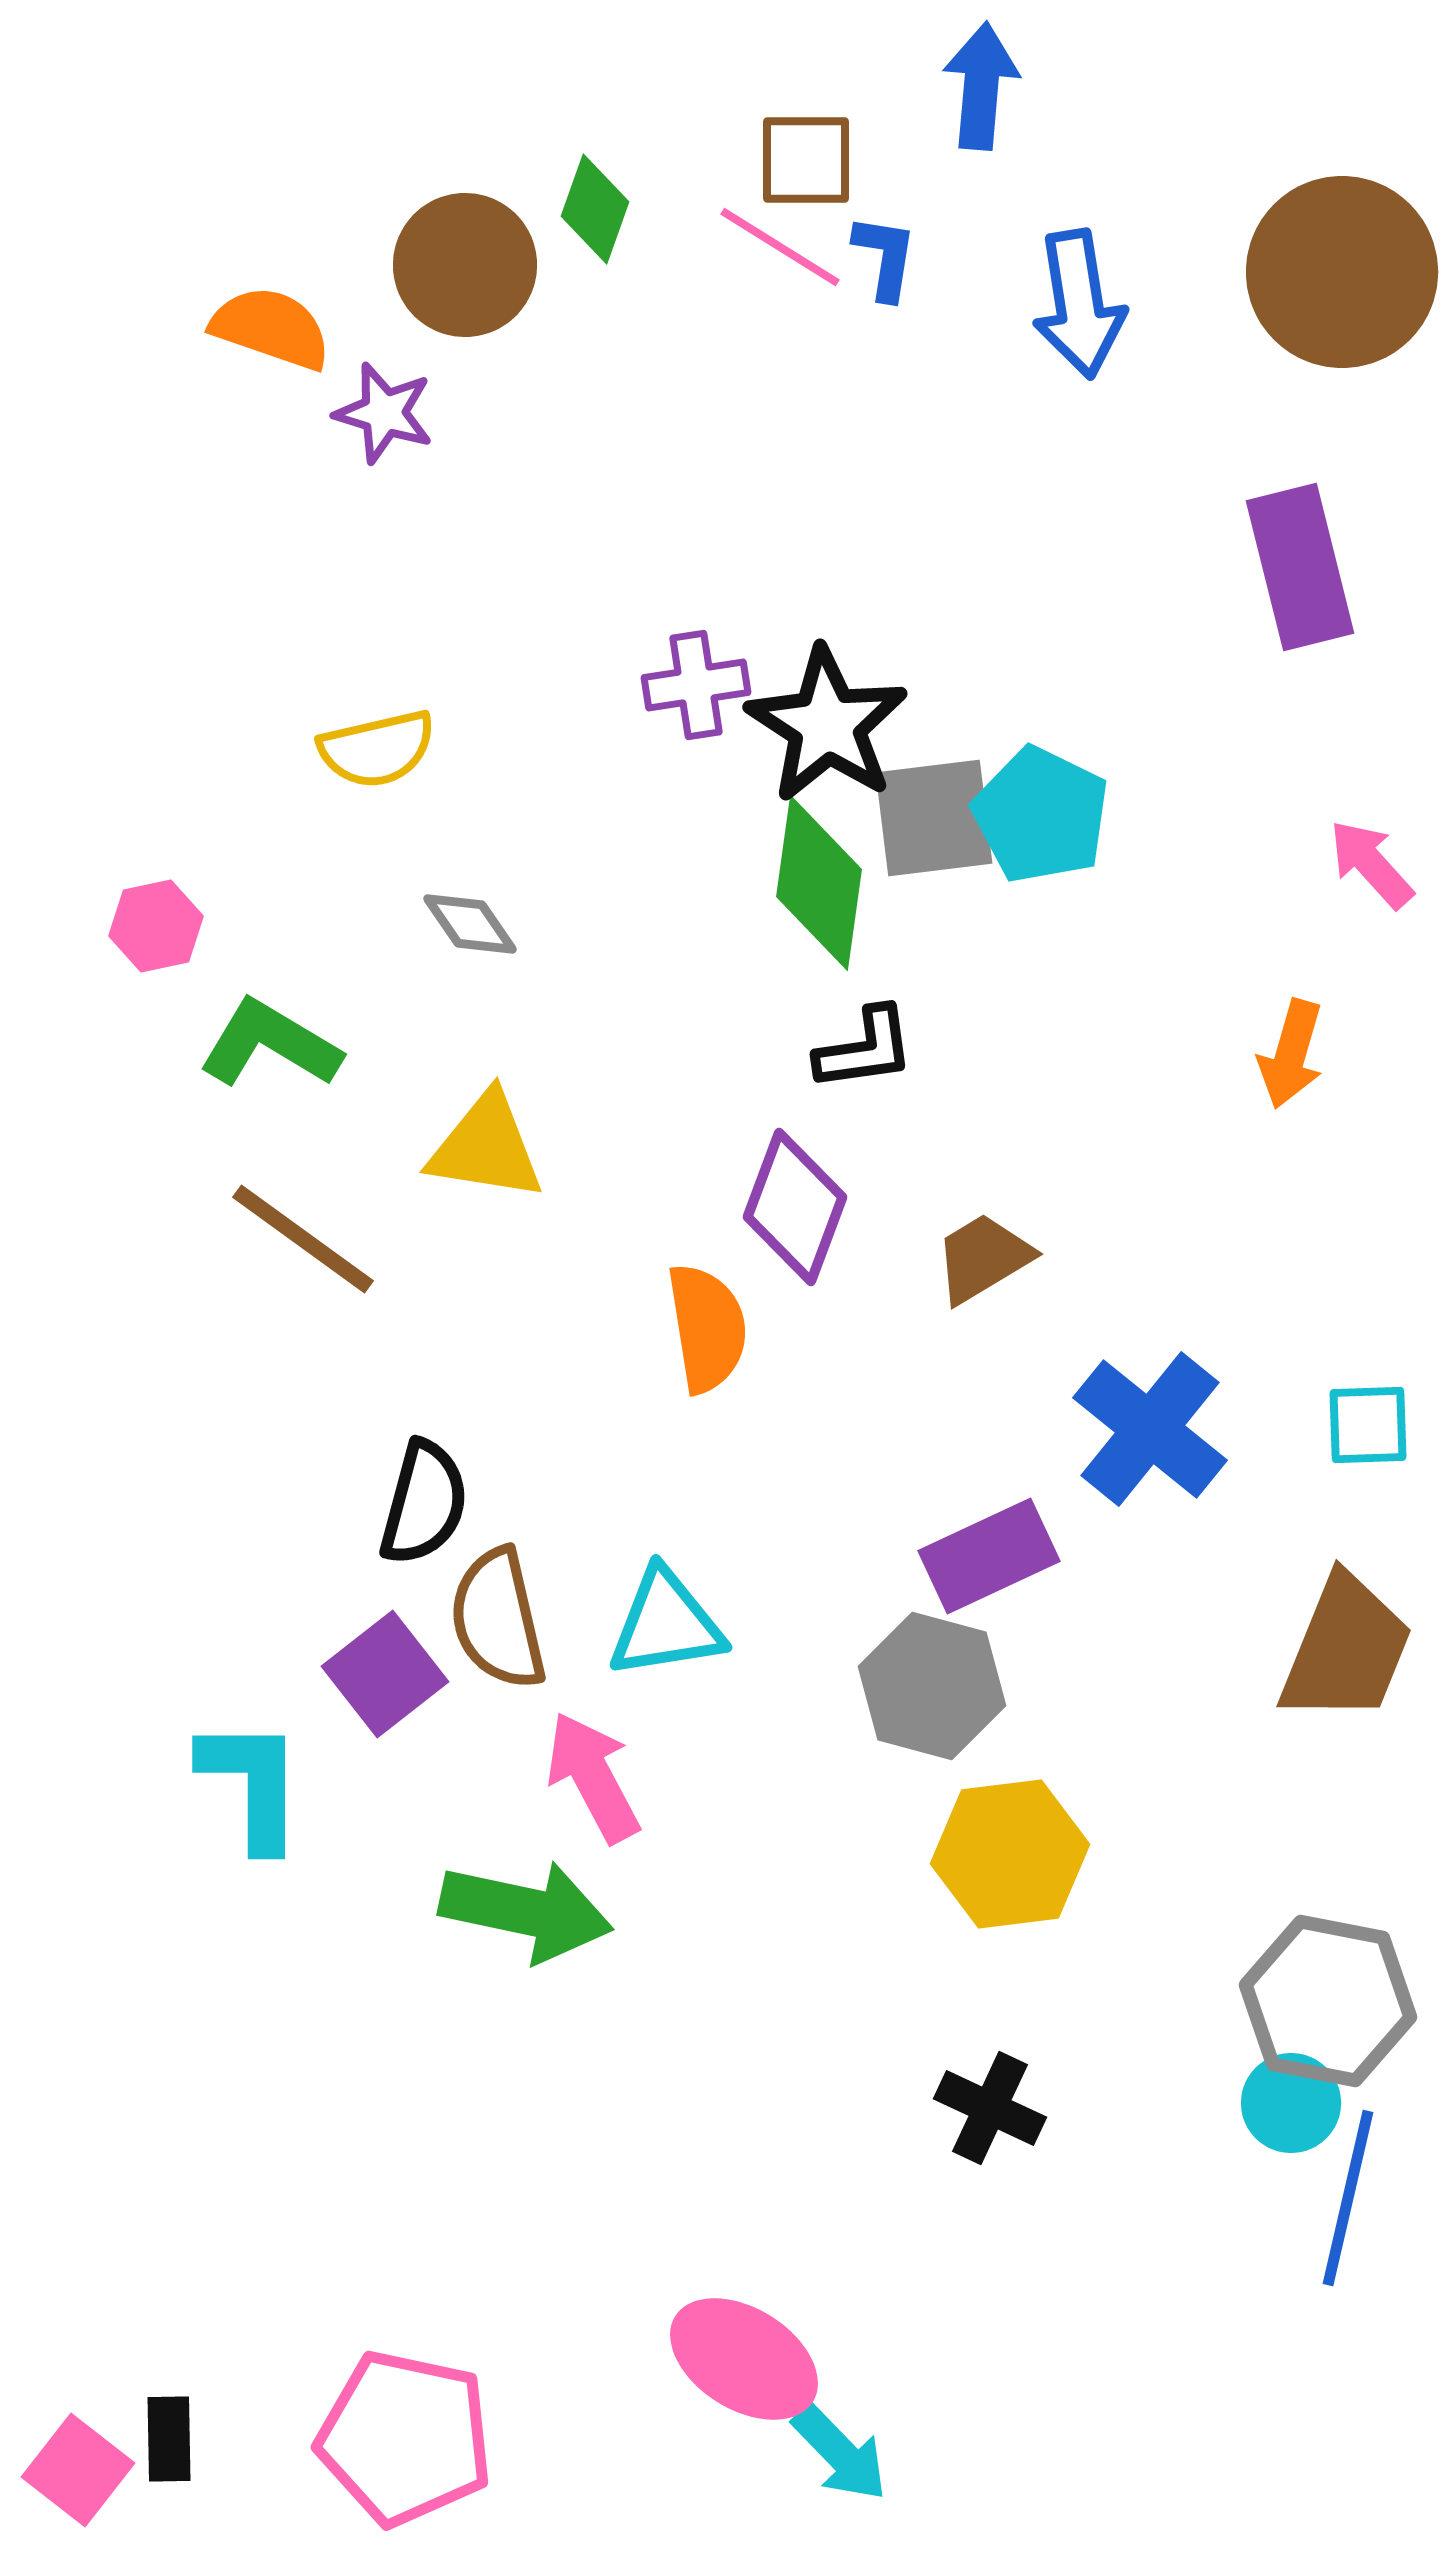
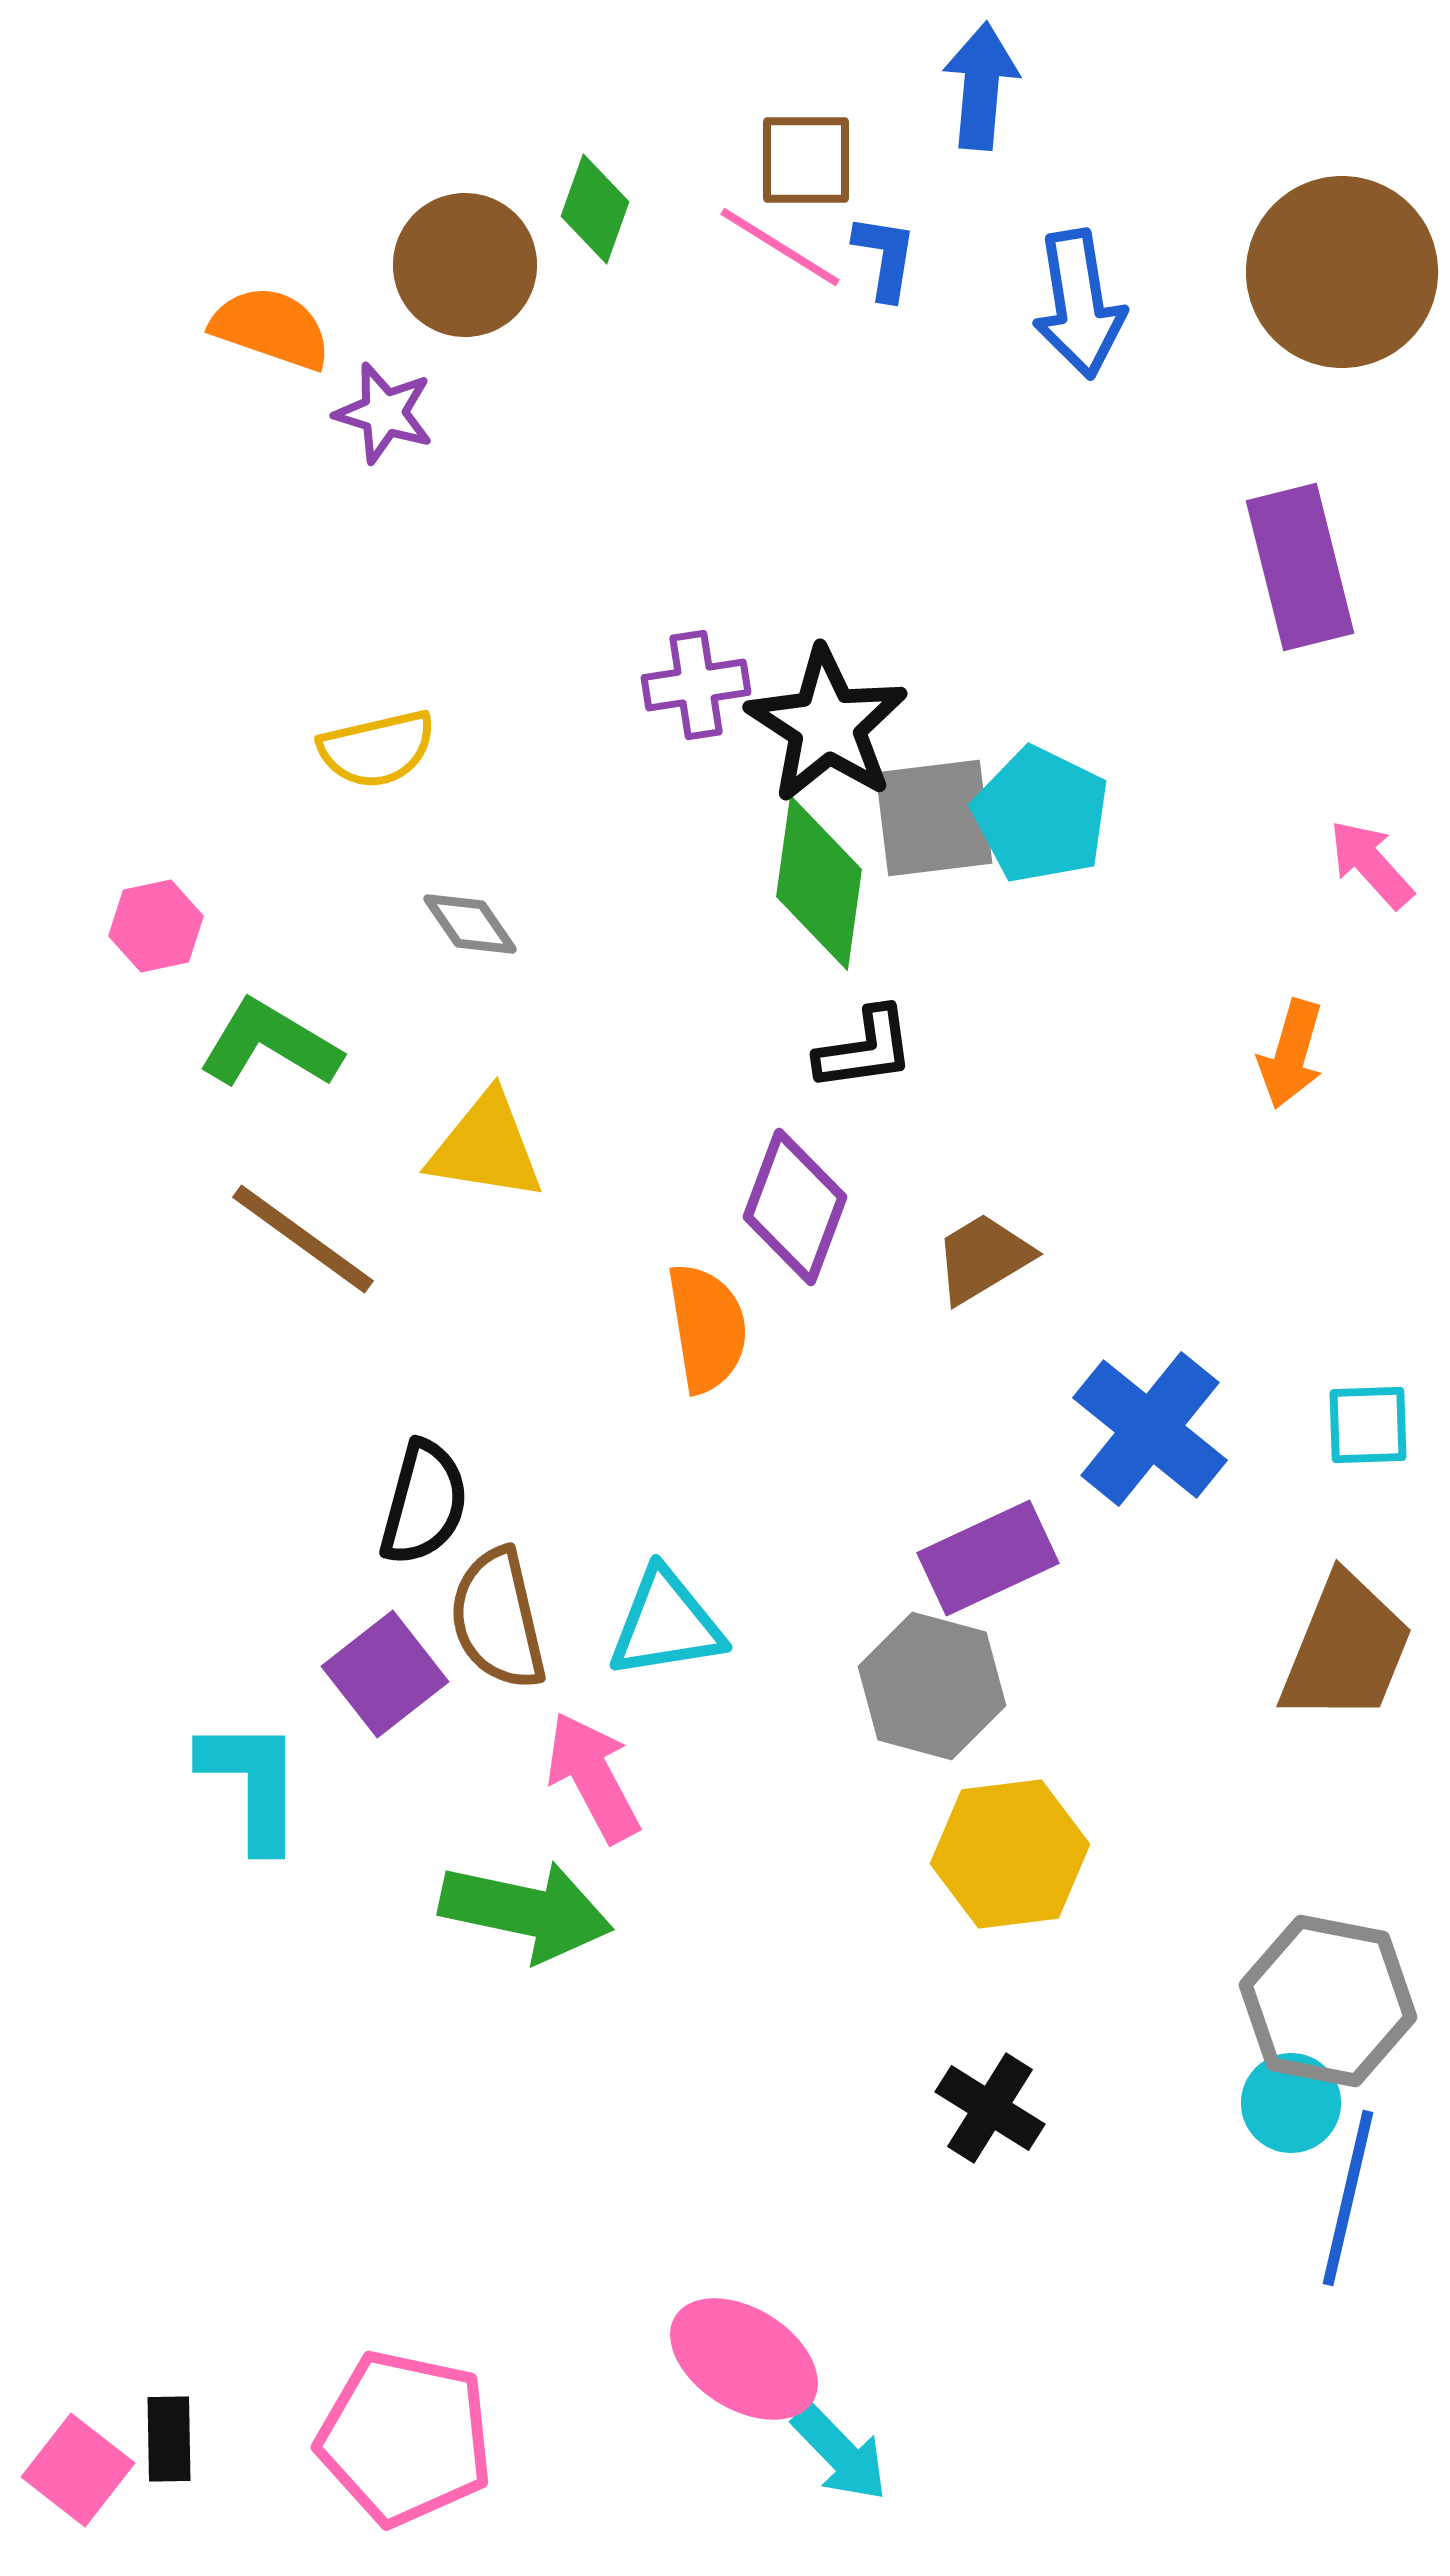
purple rectangle at (989, 1556): moved 1 px left, 2 px down
black cross at (990, 2108): rotated 7 degrees clockwise
